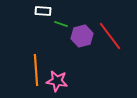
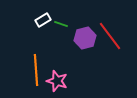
white rectangle: moved 9 px down; rotated 35 degrees counterclockwise
purple hexagon: moved 3 px right, 2 px down
pink star: rotated 10 degrees clockwise
